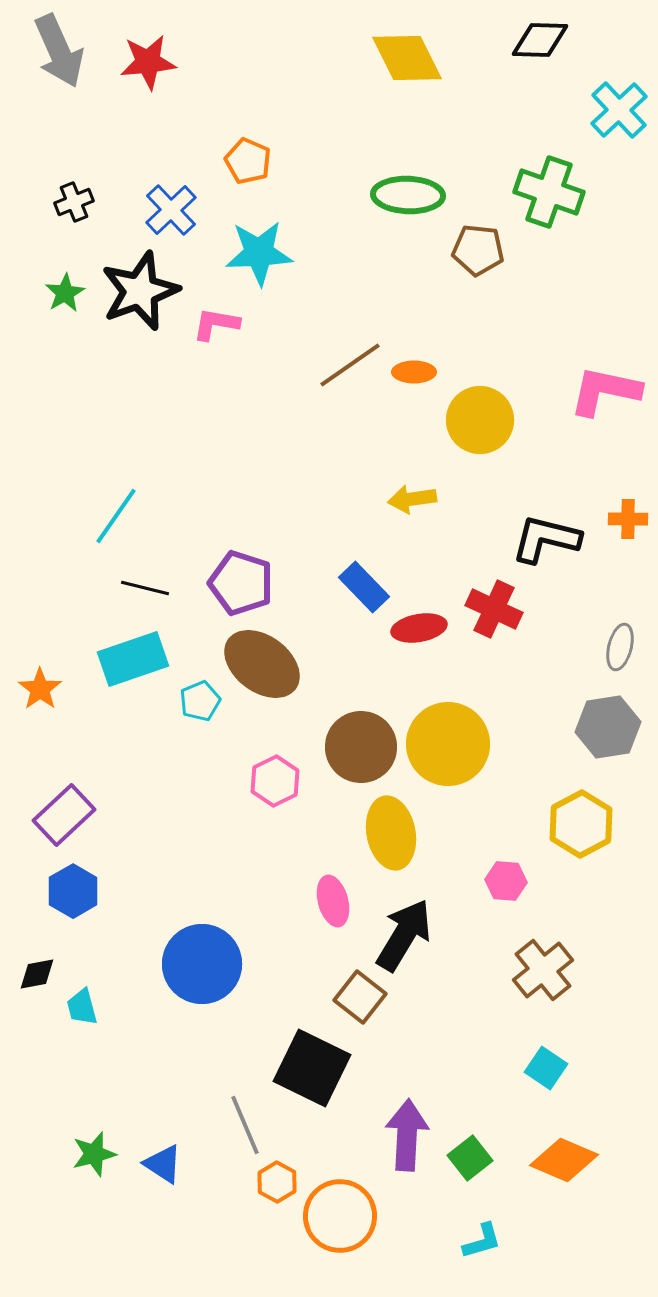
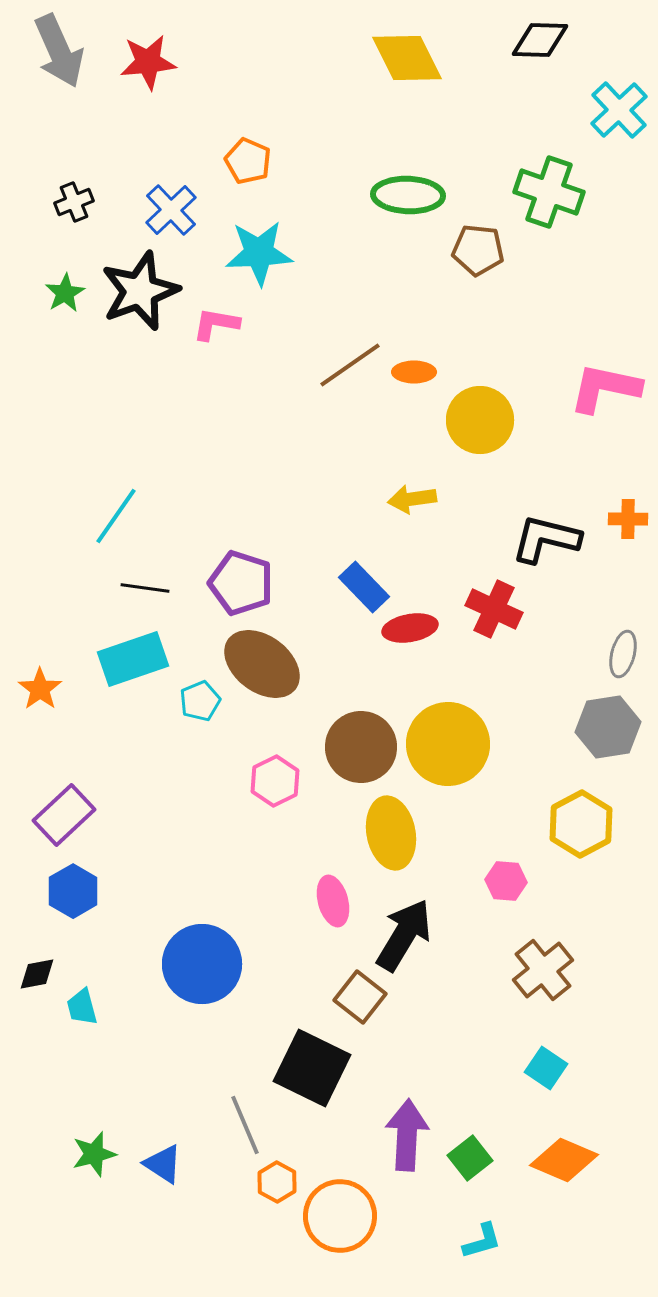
pink L-shape at (605, 391): moved 3 px up
black line at (145, 588): rotated 6 degrees counterclockwise
red ellipse at (419, 628): moved 9 px left
gray ellipse at (620, 647): moved 3 px right, 7 px down
